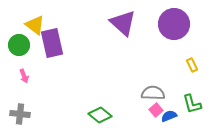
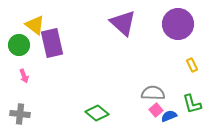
purple circle: moved 4 px right
green diamond: moved 3 px left, 2 px up
